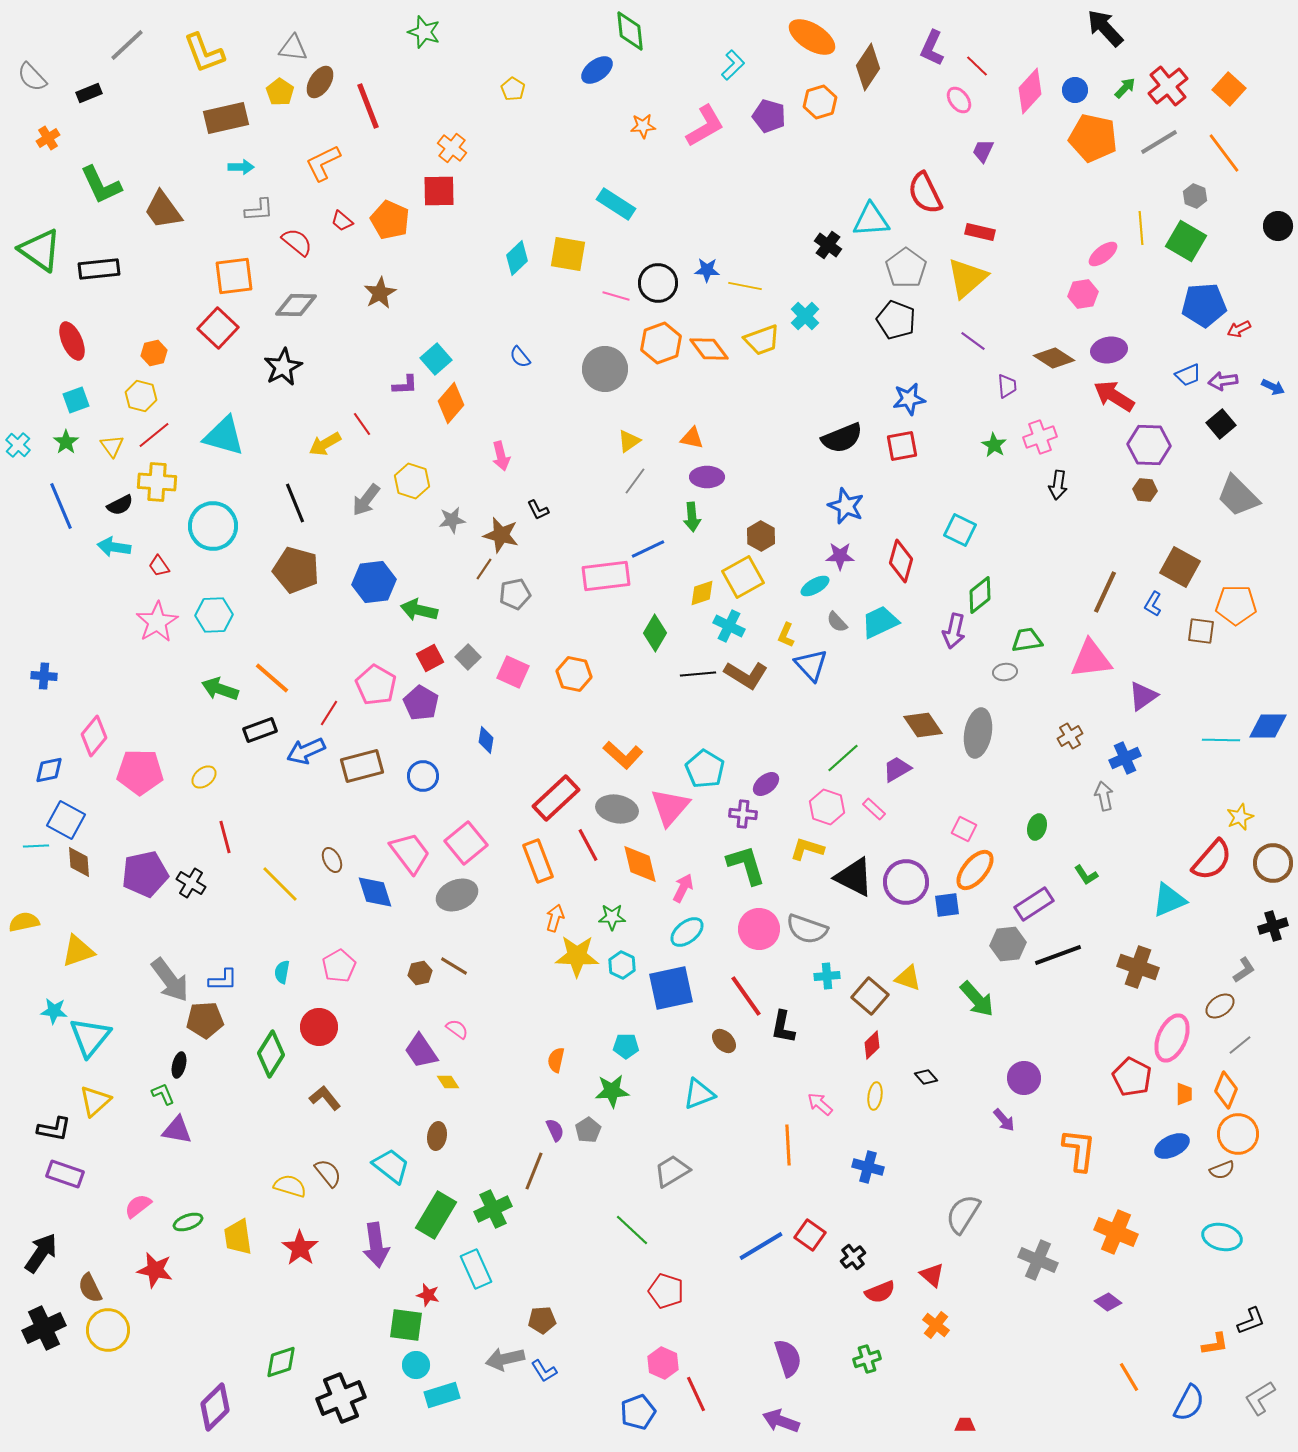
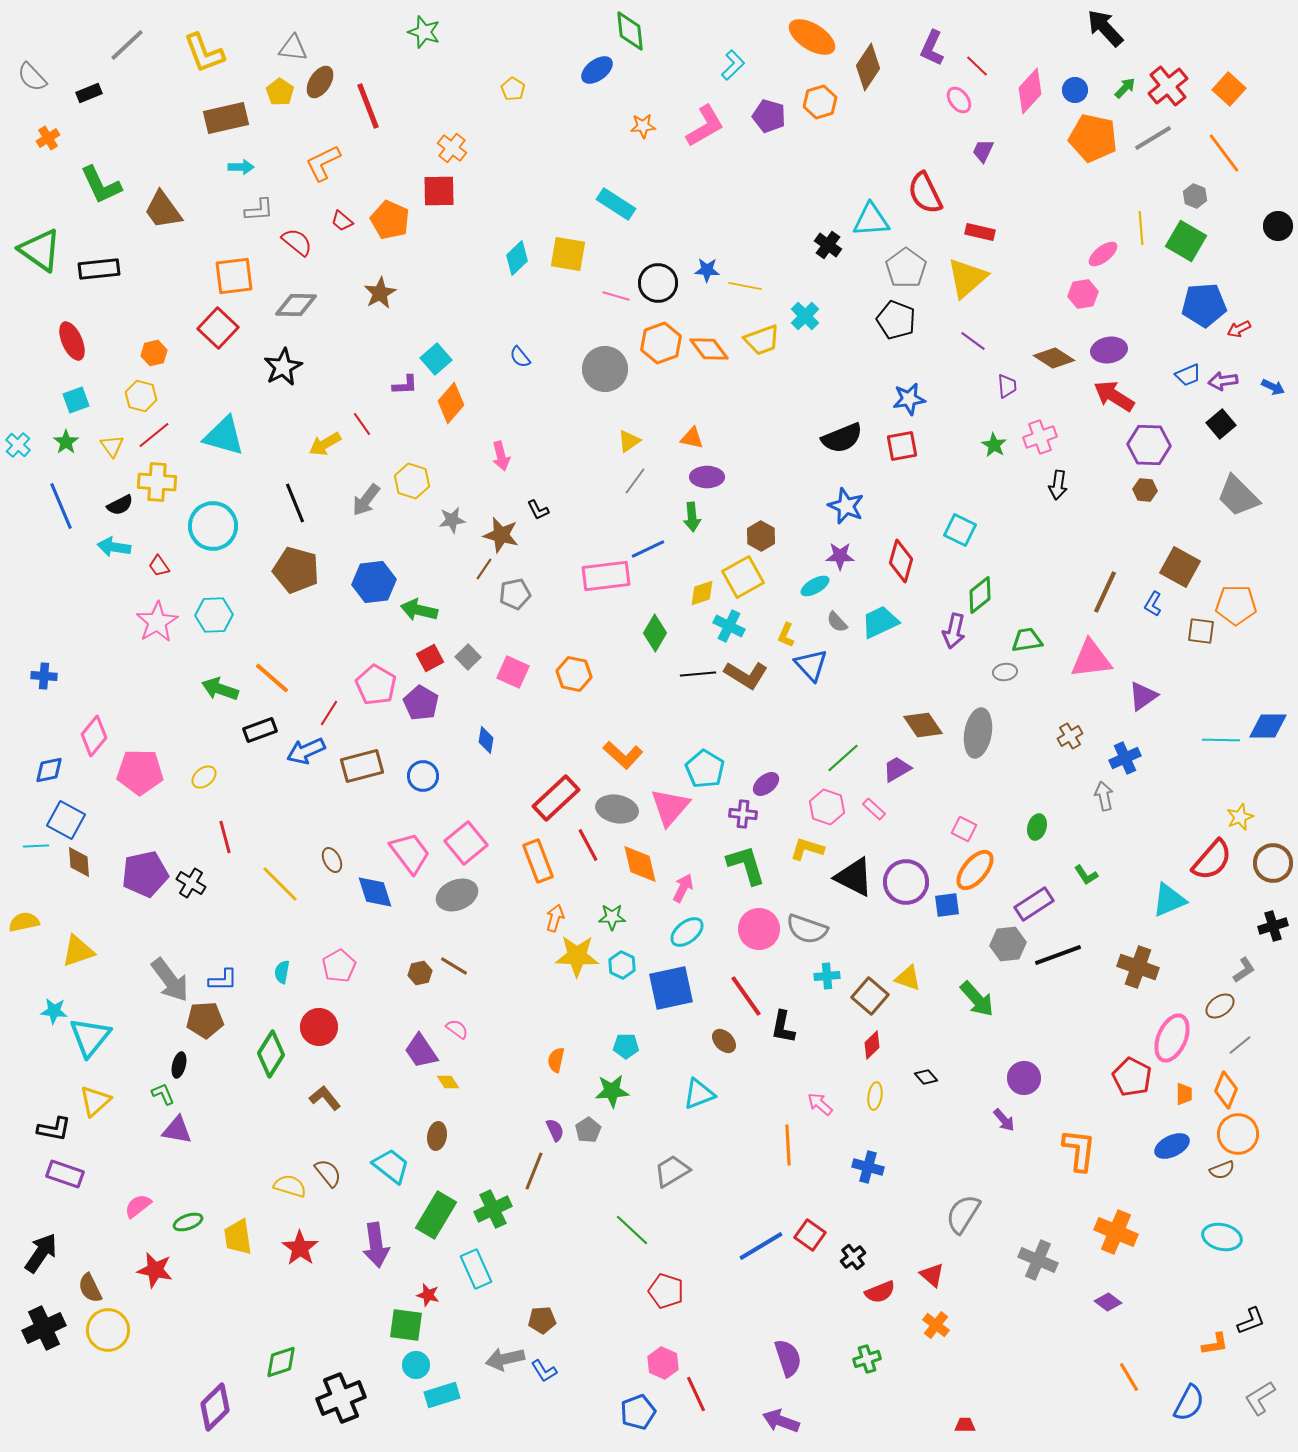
gray line at (1159, 142): moved 6 px left, 4 px up
